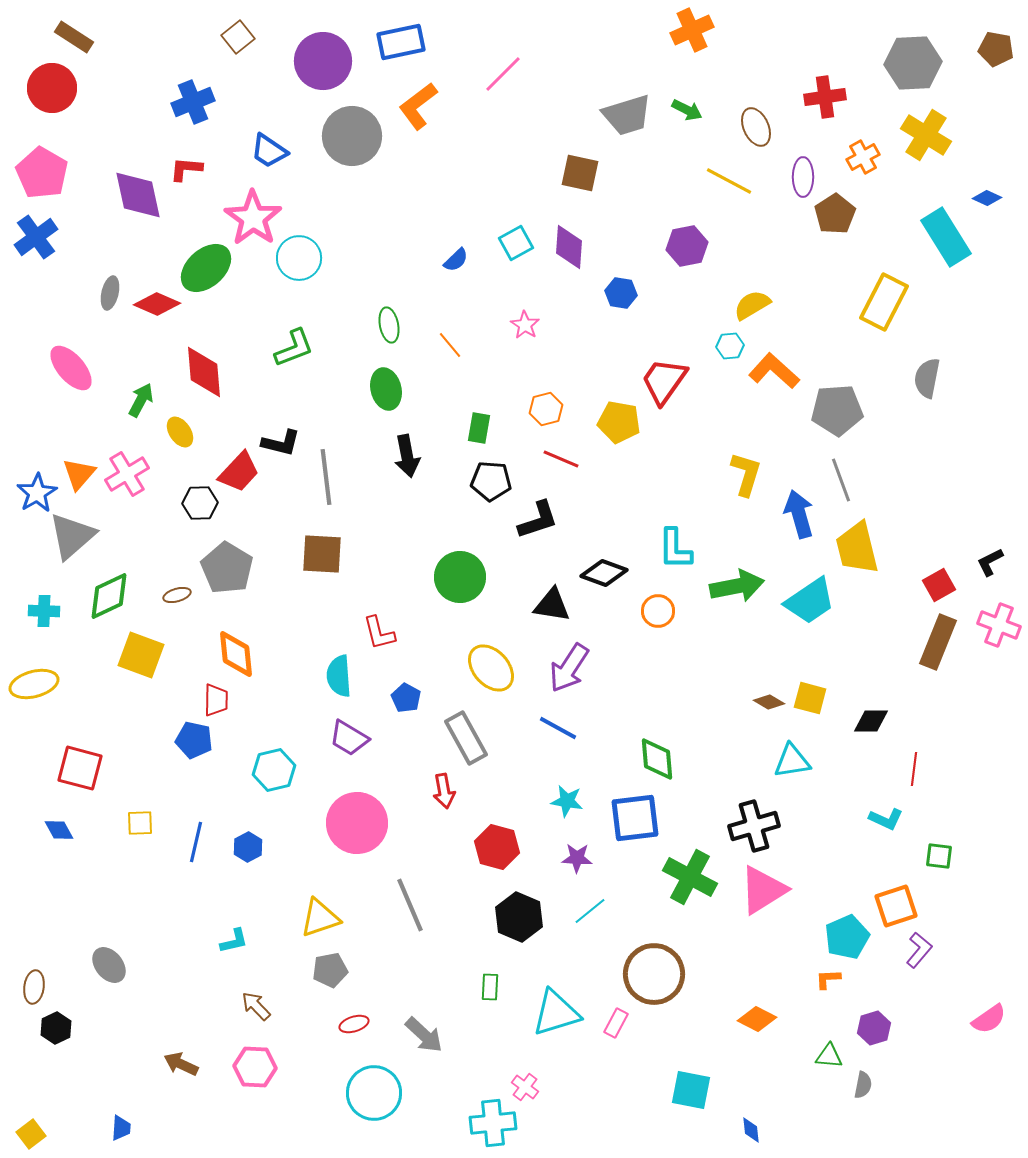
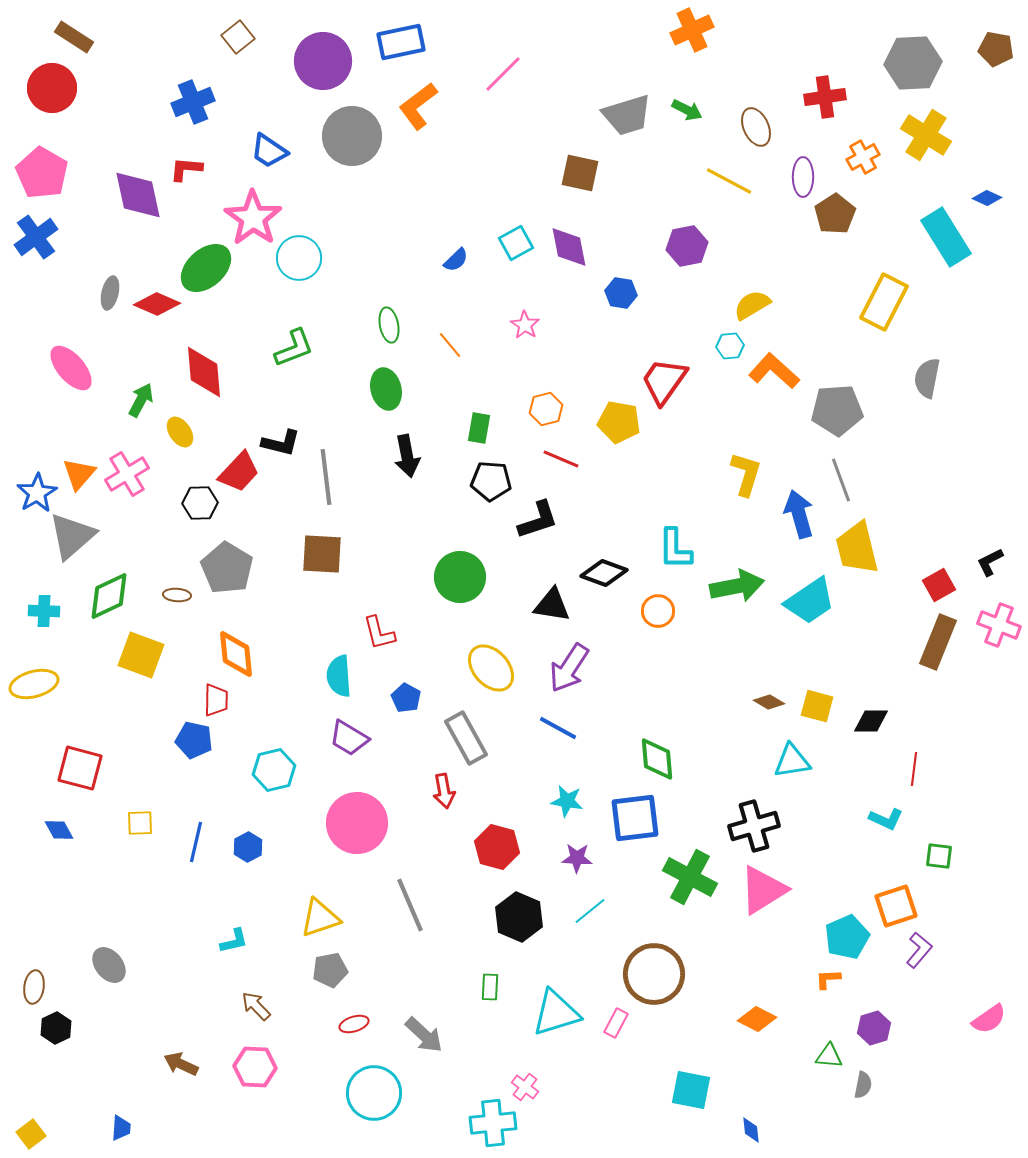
purple diamond at (569, 247): rotated 15 degrees counterclockwise
brown ellipse at (177, 595): rotated 20 degrees clockwise
yellow square at (810, 698): moved 7 px right, 8 px down
